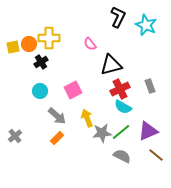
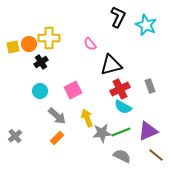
green line: rotated 18 degrees clockwise
